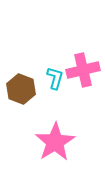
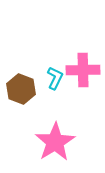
pink cross: rotated 12 degrees clockwise
cyan L-shape: rotated 10 degrees clockwise
